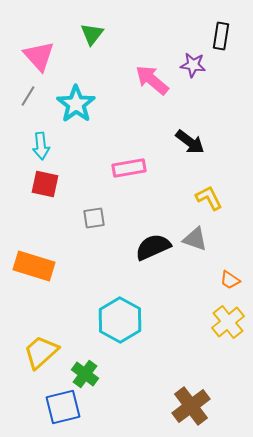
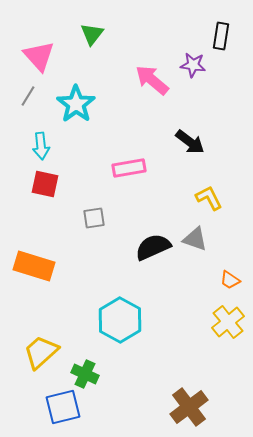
green cross: rotated 12 degrees counterclockwise
brown cross: moved 2 px left, 1 px down
